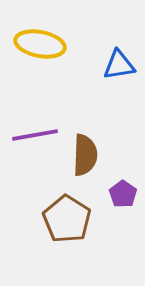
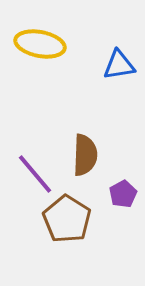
purple line: moved 39 px down; rotated 60 degrees clockwise
purple pentagon: rotated 8 degrees clockwise
